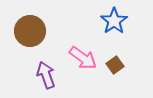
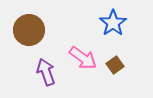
blue star: moved 1 px left, 2 px down
brown circle: moved 1 px left, 1 px up
purple arrow: moved 3 px up
